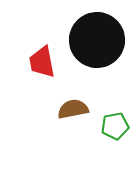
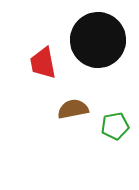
black circle: moved 1 px right
red trapezoid: moved 1 px right, 1 px down
